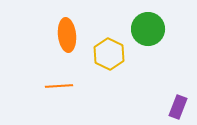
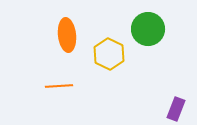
purple rectangle: moved 2 px left, 2 px down
